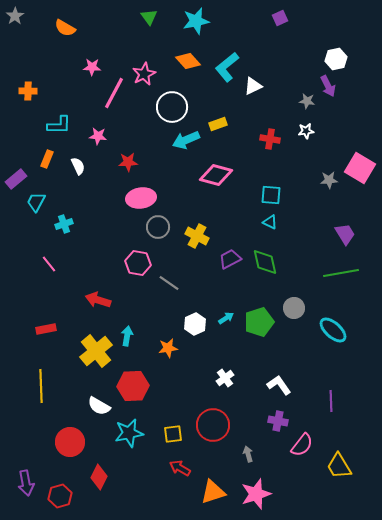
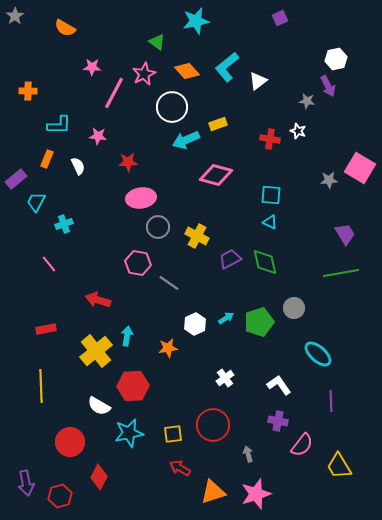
green triangle at (149, 17): moved 8 px right, 25 px down; rotated 18 degrees counterclockwise
orange diamond at (188, 61): moved 1 px left, 10 px down
white triangle at (253, 86): moved 5 px right, 5 px up; rotated 12 degrees counterclockwise
white star at (306, 131): moved 8 px left; rotated 28 degrees clockwise
cyan ellipse at (333, 330): moved 15 px left, 24 px down
